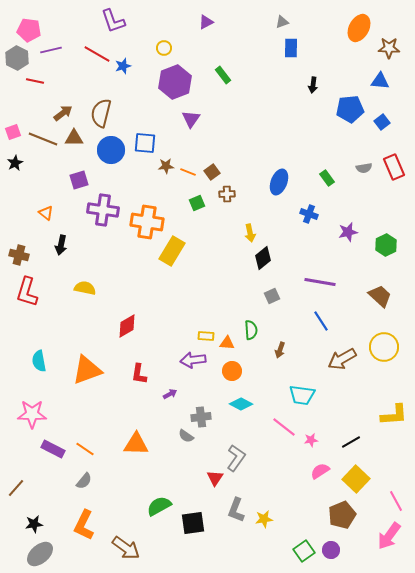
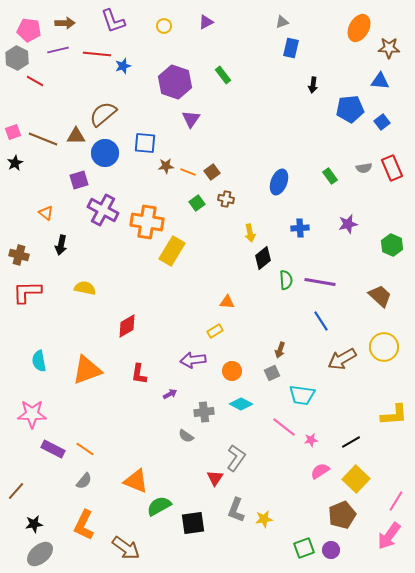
yellow circle at (164, 48): moved 22 px up
blue rectangle at (291, 48): rotated 12 degrees clockwise
purple line at (51, 50): moved 7 px right
red line at (97, 54): rotated 24 degrees counterclockwise
red line at (35, 81): rotated 18 degrees clockwise
purple hexagon at (175, 82): rotated 20 degrees counterclockwise
brown arrow at (63, 113): moved 2 px right, 90 px up; rotated 36 degrees clockwise
brown semicircle at (101, 113): moved 2 px right, 1 px down; rotated 36 degrees clockwise
brown triangle at (74, 138): moved 2 px right, 2 px up
blue circle at (111, 150): moved 6 px left, 3 px down
red rectangle at (394, 167): moved 2 px left, 1 px down
green rectangle at (327, 178): moved 3 px right, 2 px up
brown cross at (227, 194): moved 1 px left, 5 px down; rotated 14 degrees clockwise
green square at (197, 203): rotated 14 degrees counterclockwise
purple cross at (103, 210): rotated 20 degrees clockwise
blue cross at (309, 214): moved 9 px left, 14 px down; rotated 24 degrees counterclockwise
purple star at (348, 232): moved 8 px up
green hexagon at (386, 245): moved 6 px right; rotated 10 degrees counterclockwise
red L-shape at (27, 292): rotated 72 degrees clockwise
gray square at (272, 296): moved 77 px down
green semicircle at (251, 330): moved 35 px right, 50 px up
yellow rectangle at (206, 336): moved 9 px right, 5 px up; rotated 35 degrees counterclockwise
orange triangle at (227, 343): moved 41 px up
gray cross at (201, 417): moved 3 px right, 5 px up
orange triangle at (136, 444): moved 37 px down; rotated 20 degrees clockwise
brown line at (16, 488): moved 3 px down
pink line at (396, 501): rotated 60 degrees clockwise
green square at (304, 551): moved 3 px up; rotated 15 degrees clockwise
